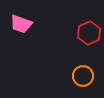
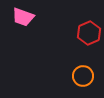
pink trapezoid: moved 2 px right, 7 px up
